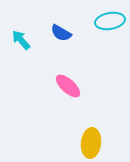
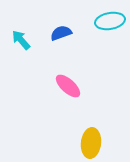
blue semicircle: rotated 130 degrees clockwise
